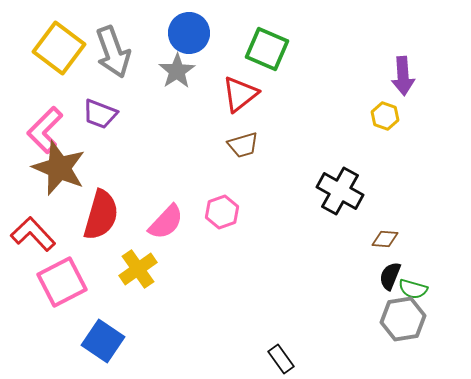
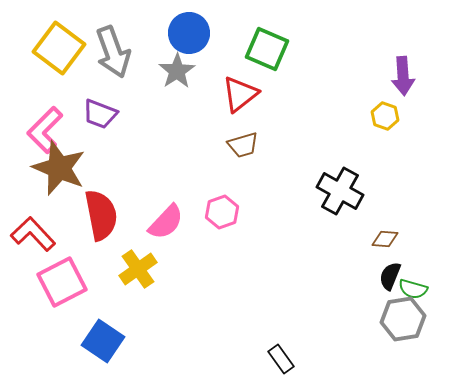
red semicircle: rotated 27 degrees counterclockwise
